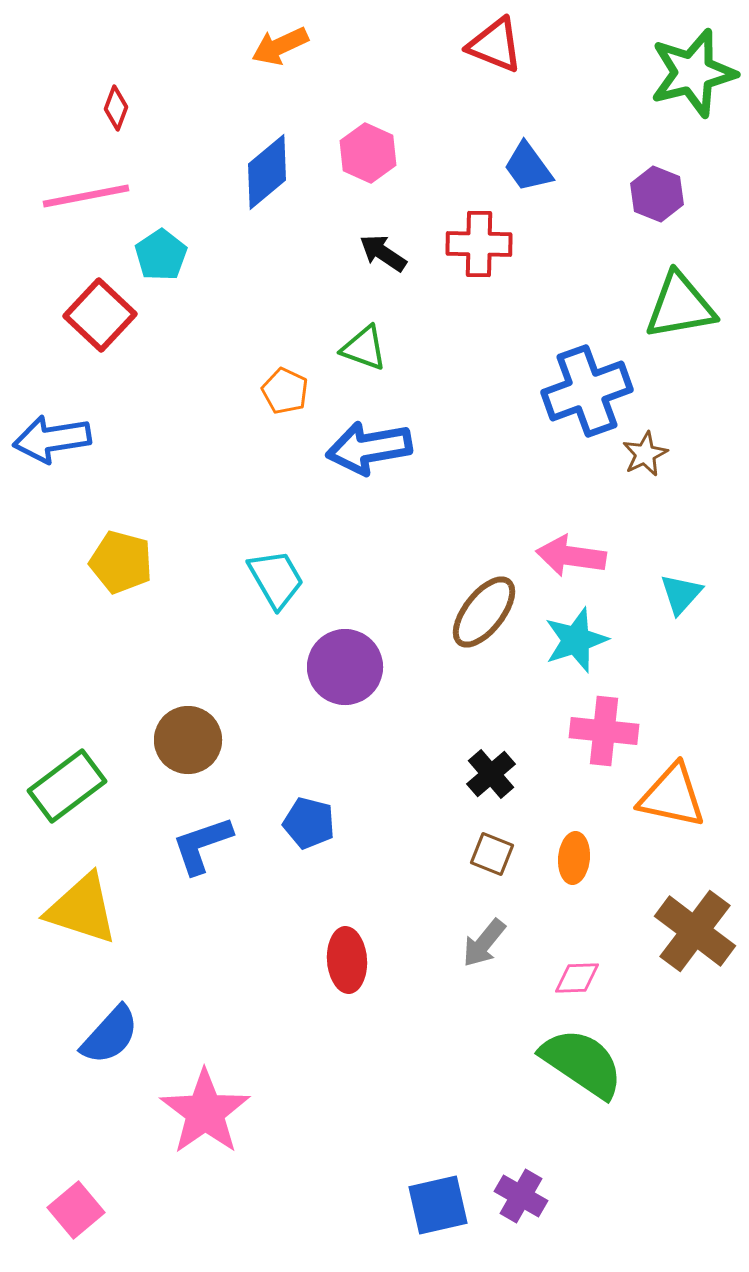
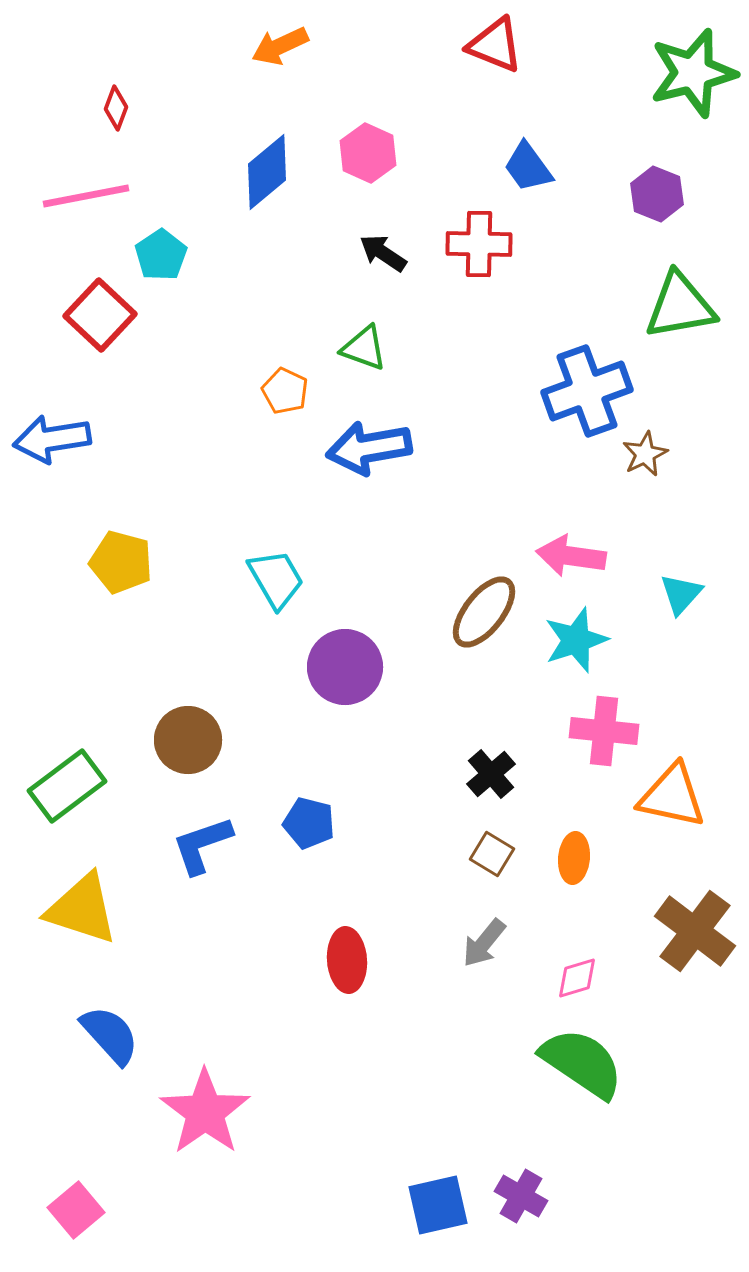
brown square at (492, 854): rotated 9 degrees clockwise
pink diamond at (577, 978): rotated 15 degrees counterclockwise
blue semicircle at (110, 1035): rotated 84 degrees counterclockwise
